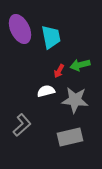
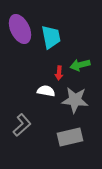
red arrow: moved 2 px down; rotated 24 degrees counterclockwise
white semicircle: rotated 24 degrees clockwise
